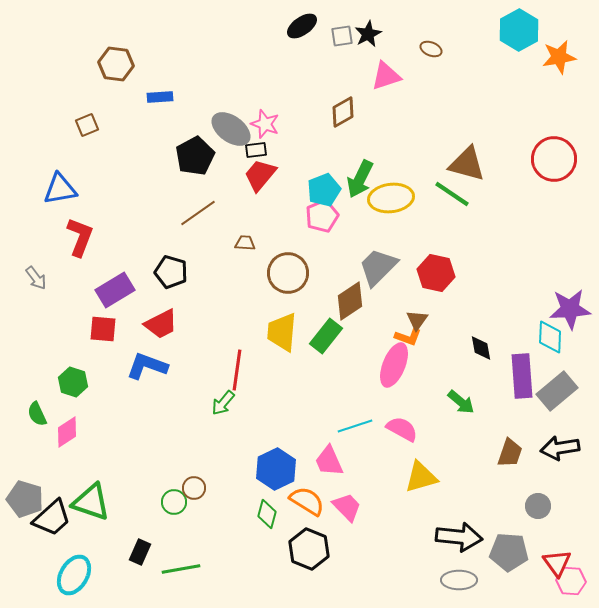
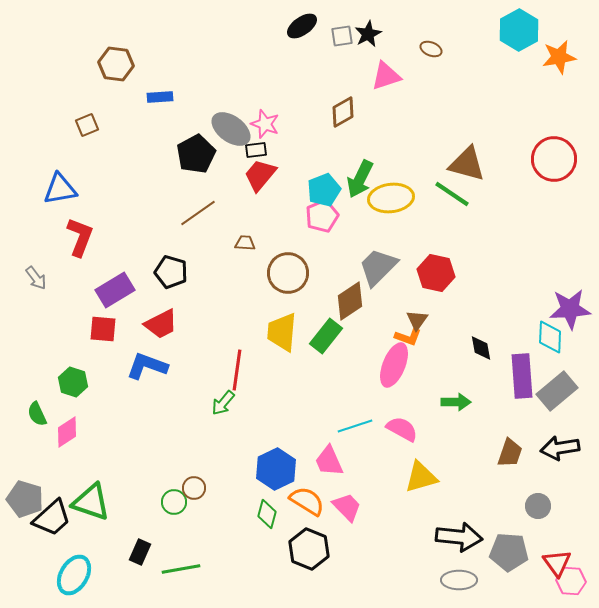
black pentagon at (195, 156): moved 1 px right, 2 px up
green arrow at (461, 402): moved 5 px left; rotated 40 degrees counterclockwise
